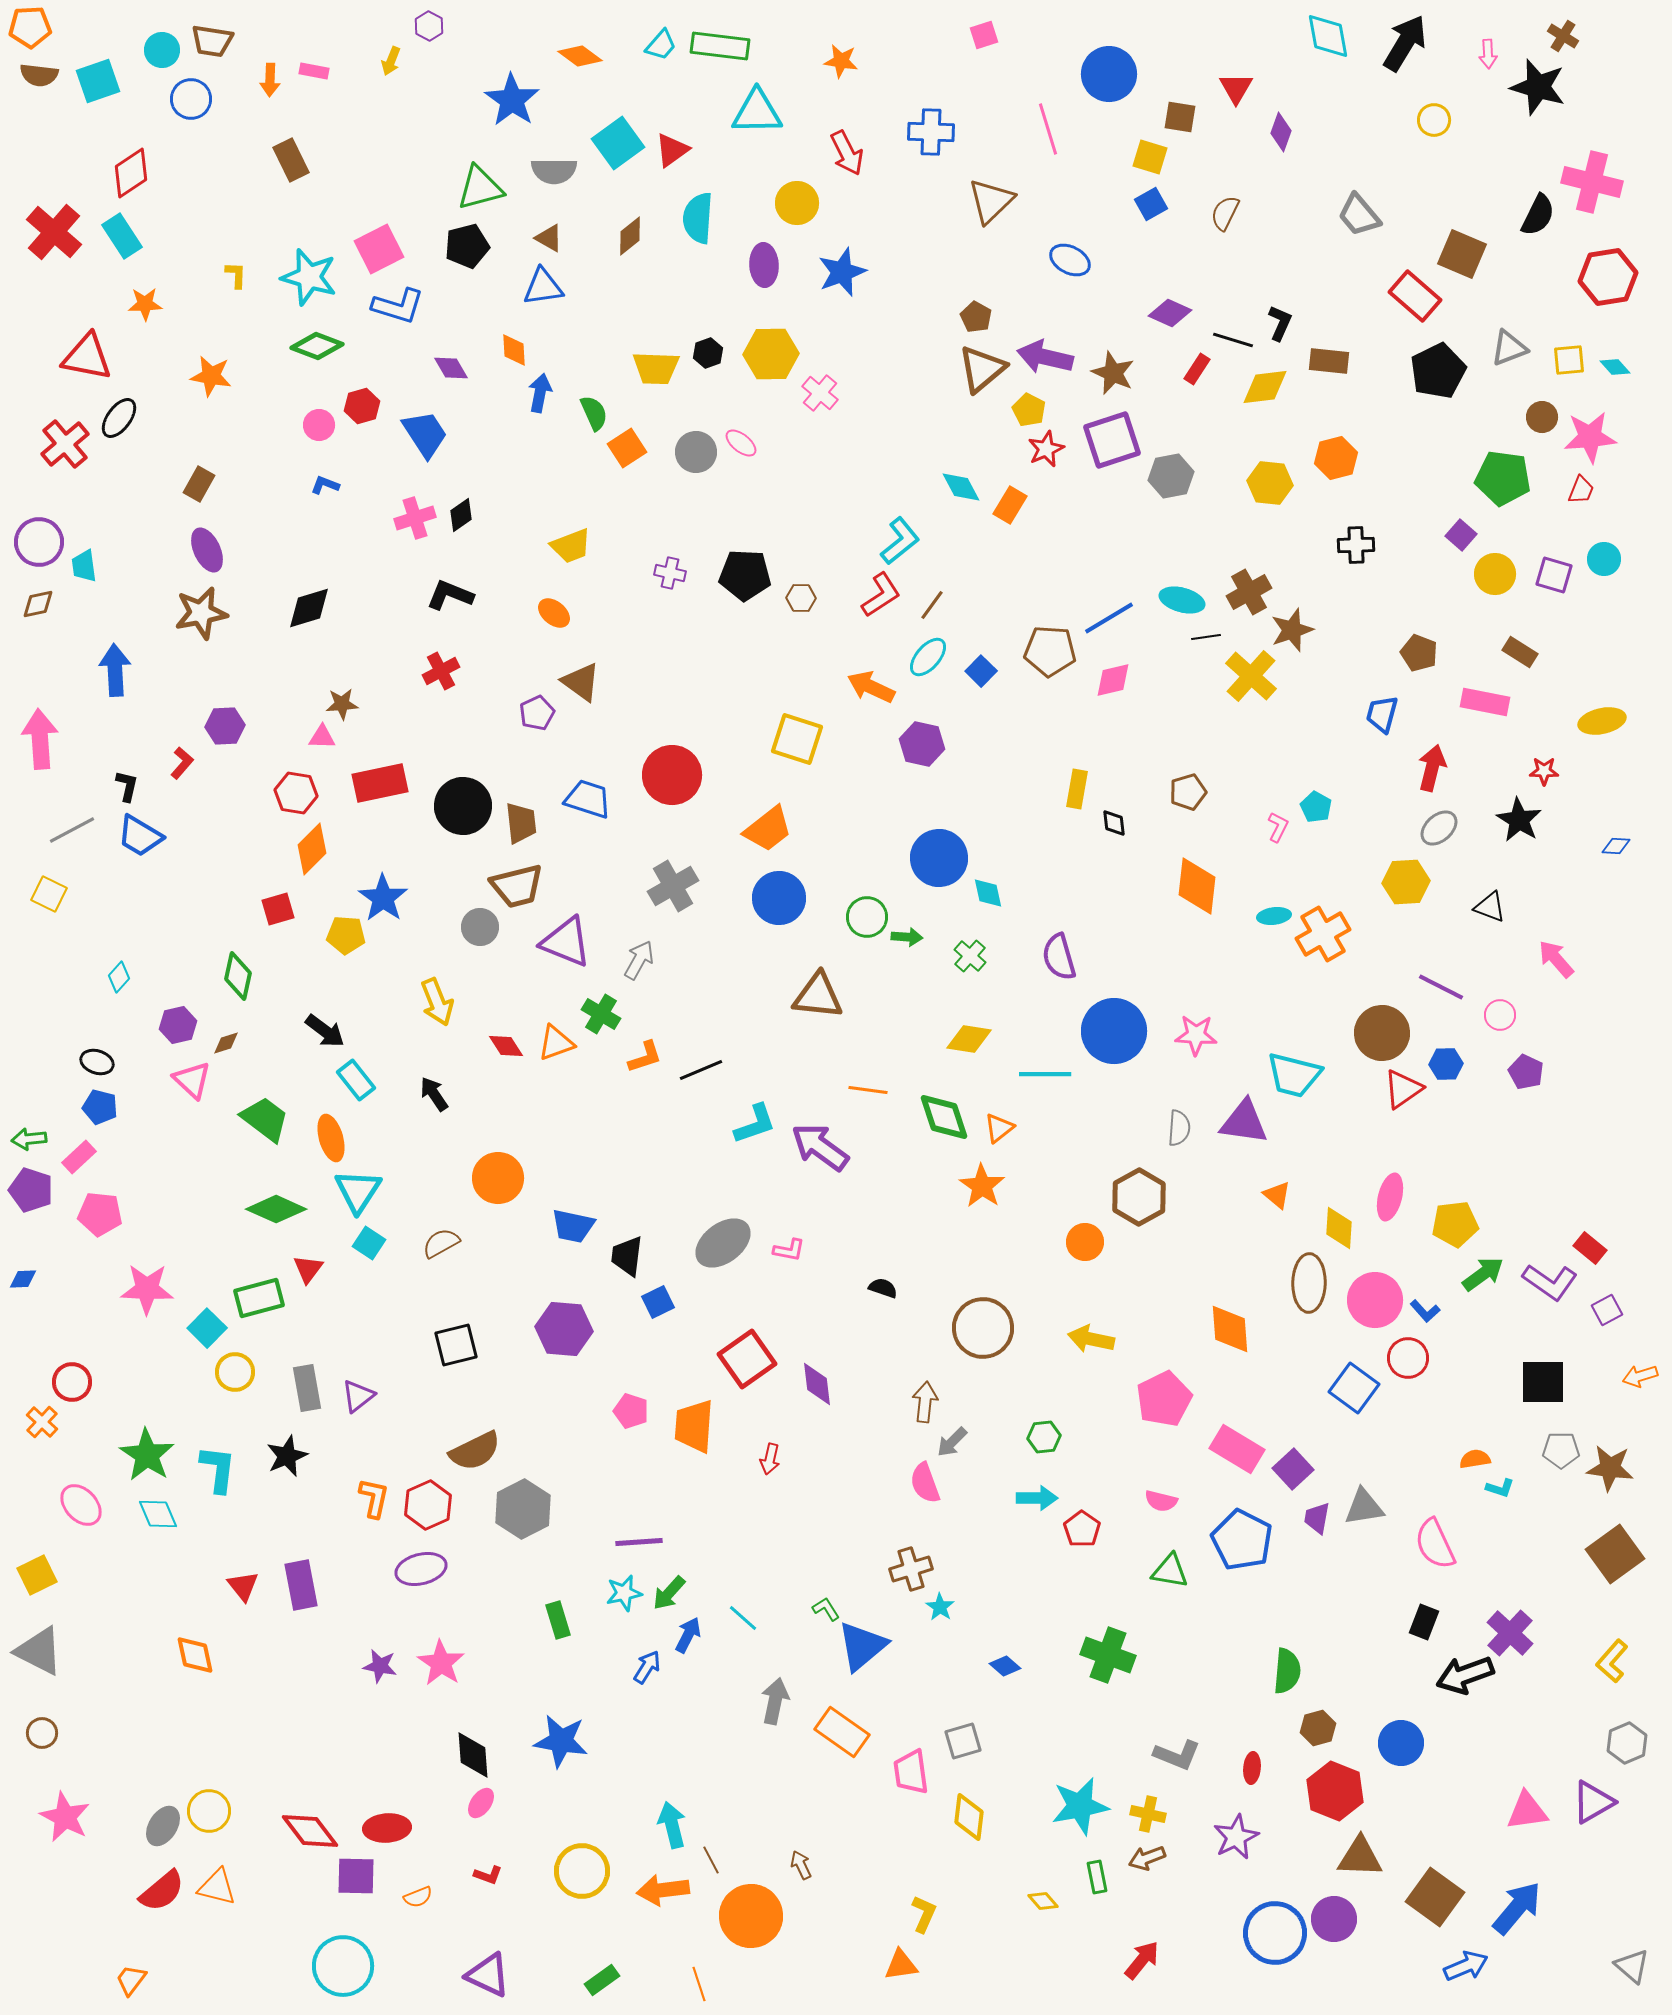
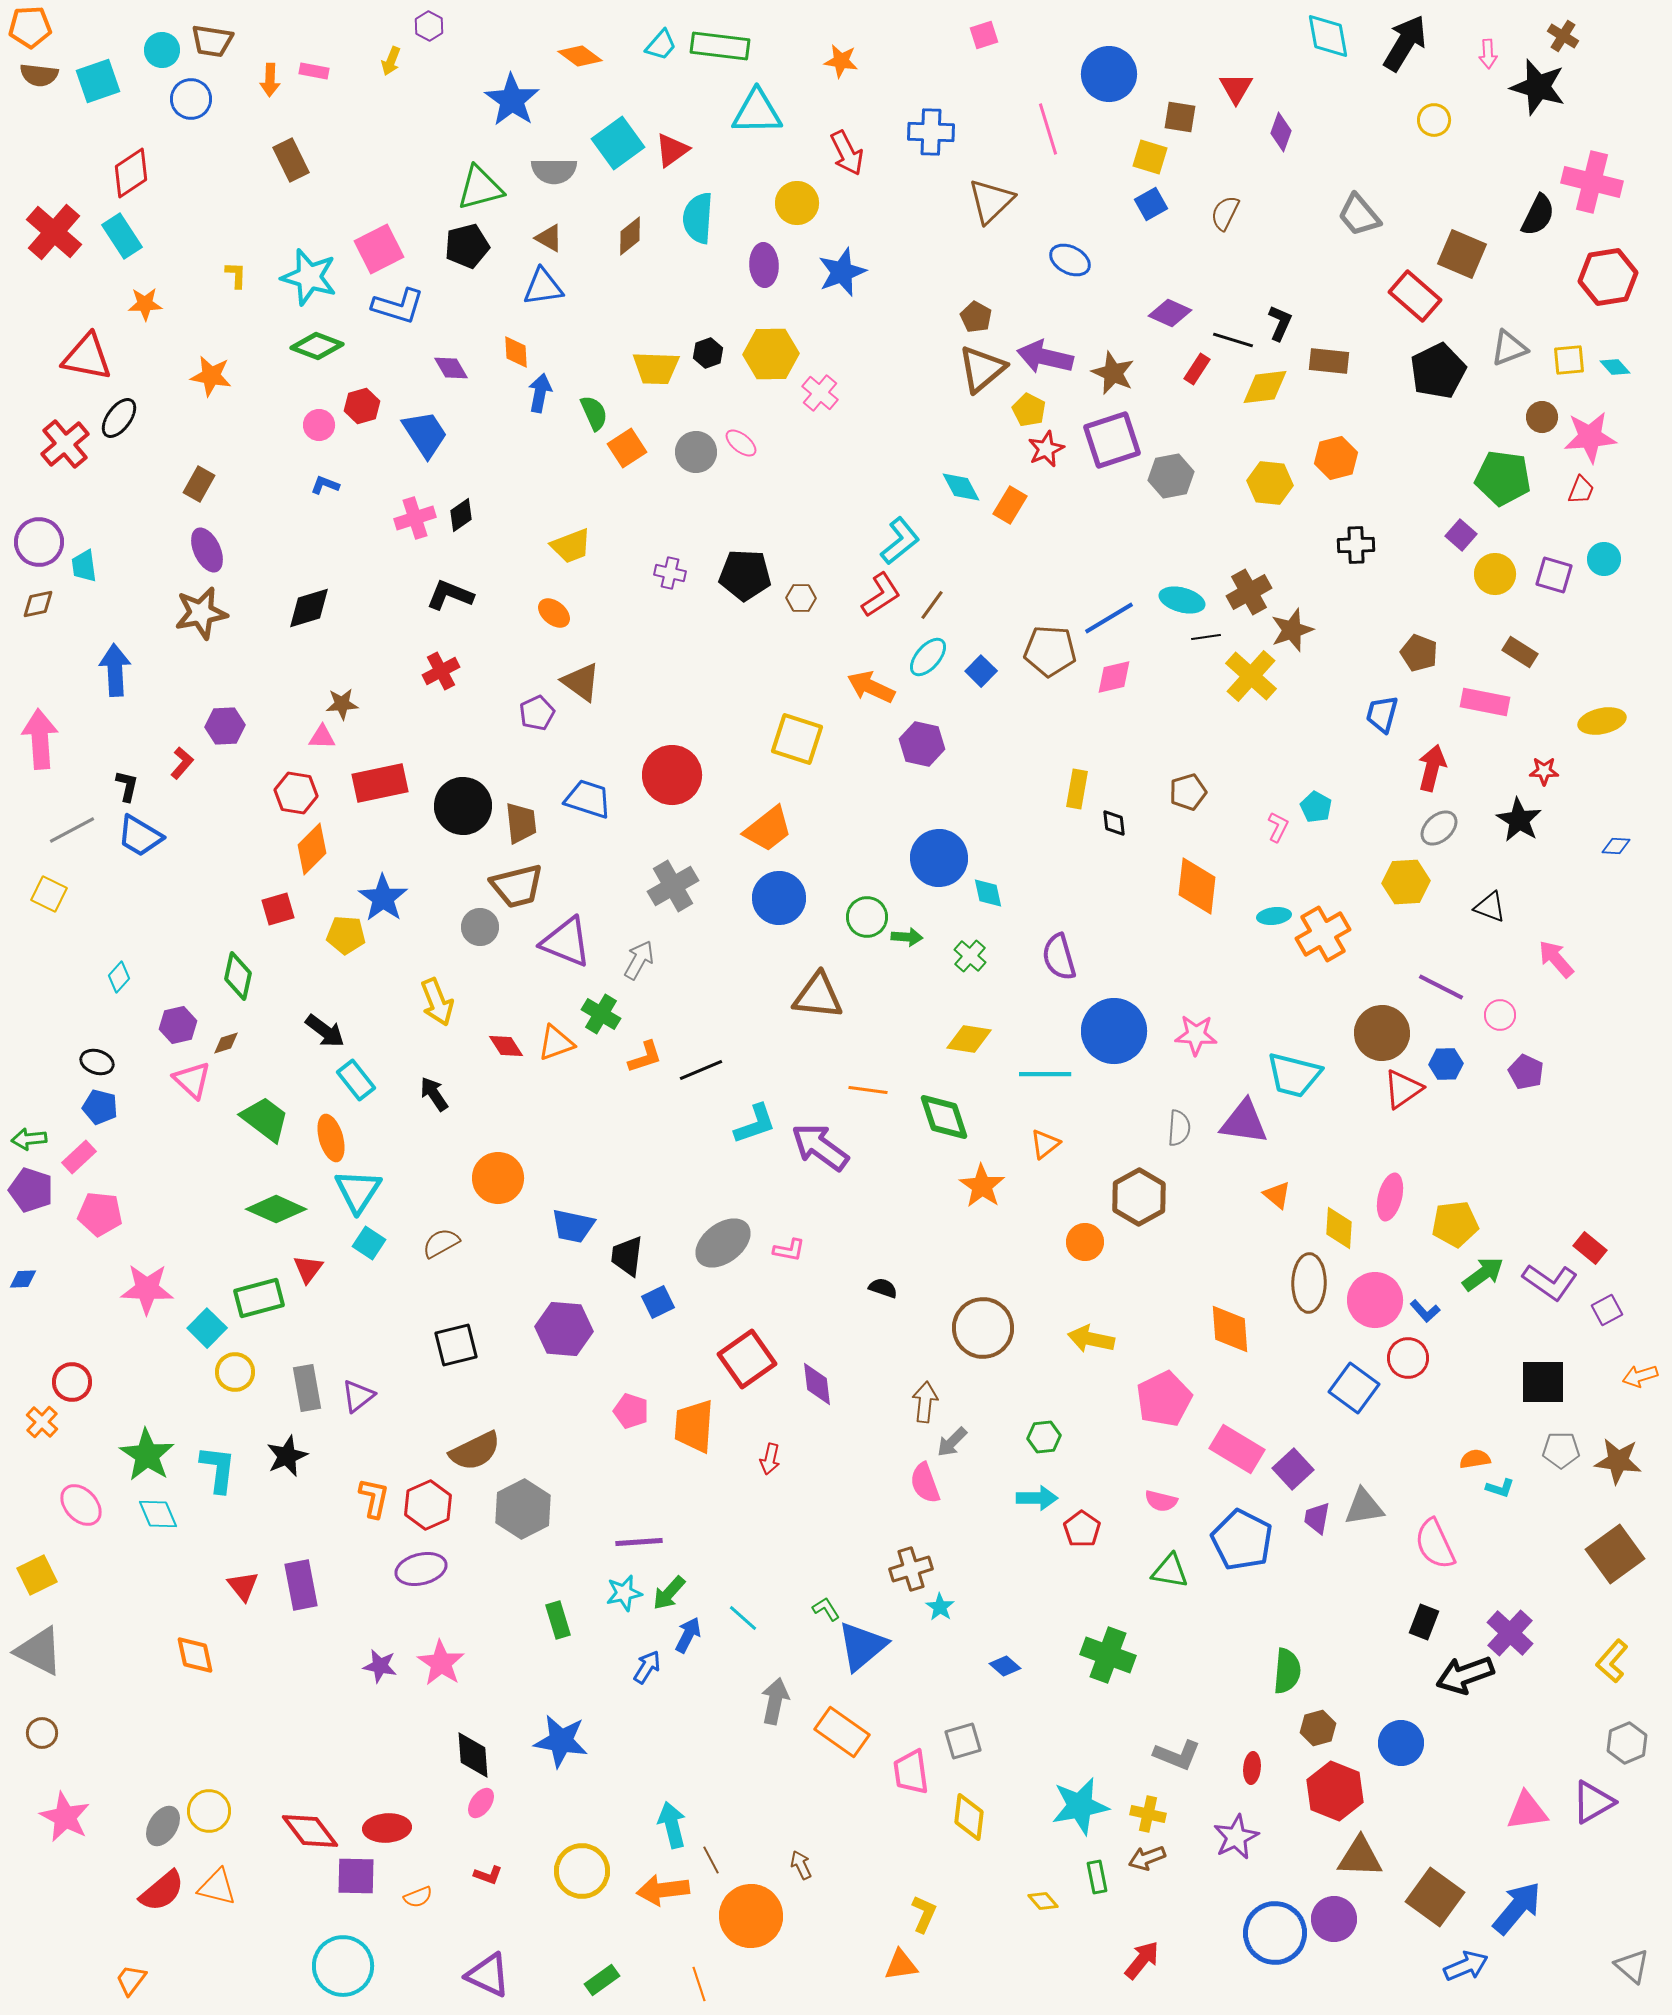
orange diamond at (514, 350): moved 2 px right, 2 px down
pink diamond at (1113, 680): moved 1 px right, 3 px up
orange triangle at (999, 1128): moved 46 px right, 16 px down
brown star at (1610, 1468): moved 8 px right, 7 px up
